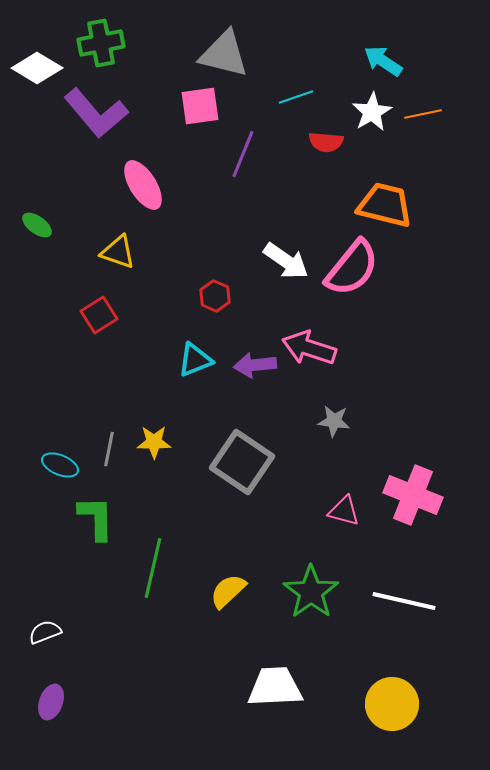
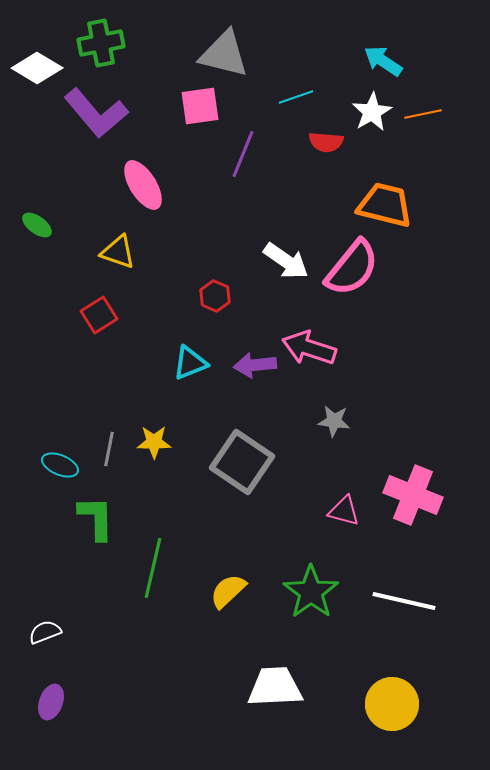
cyan triangle: moved 5 px left, 3 px down
